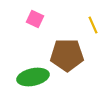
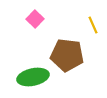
pink square: rotated 18 degrees clockwise
brown pentagon: rotated 8 degrees clockwise
